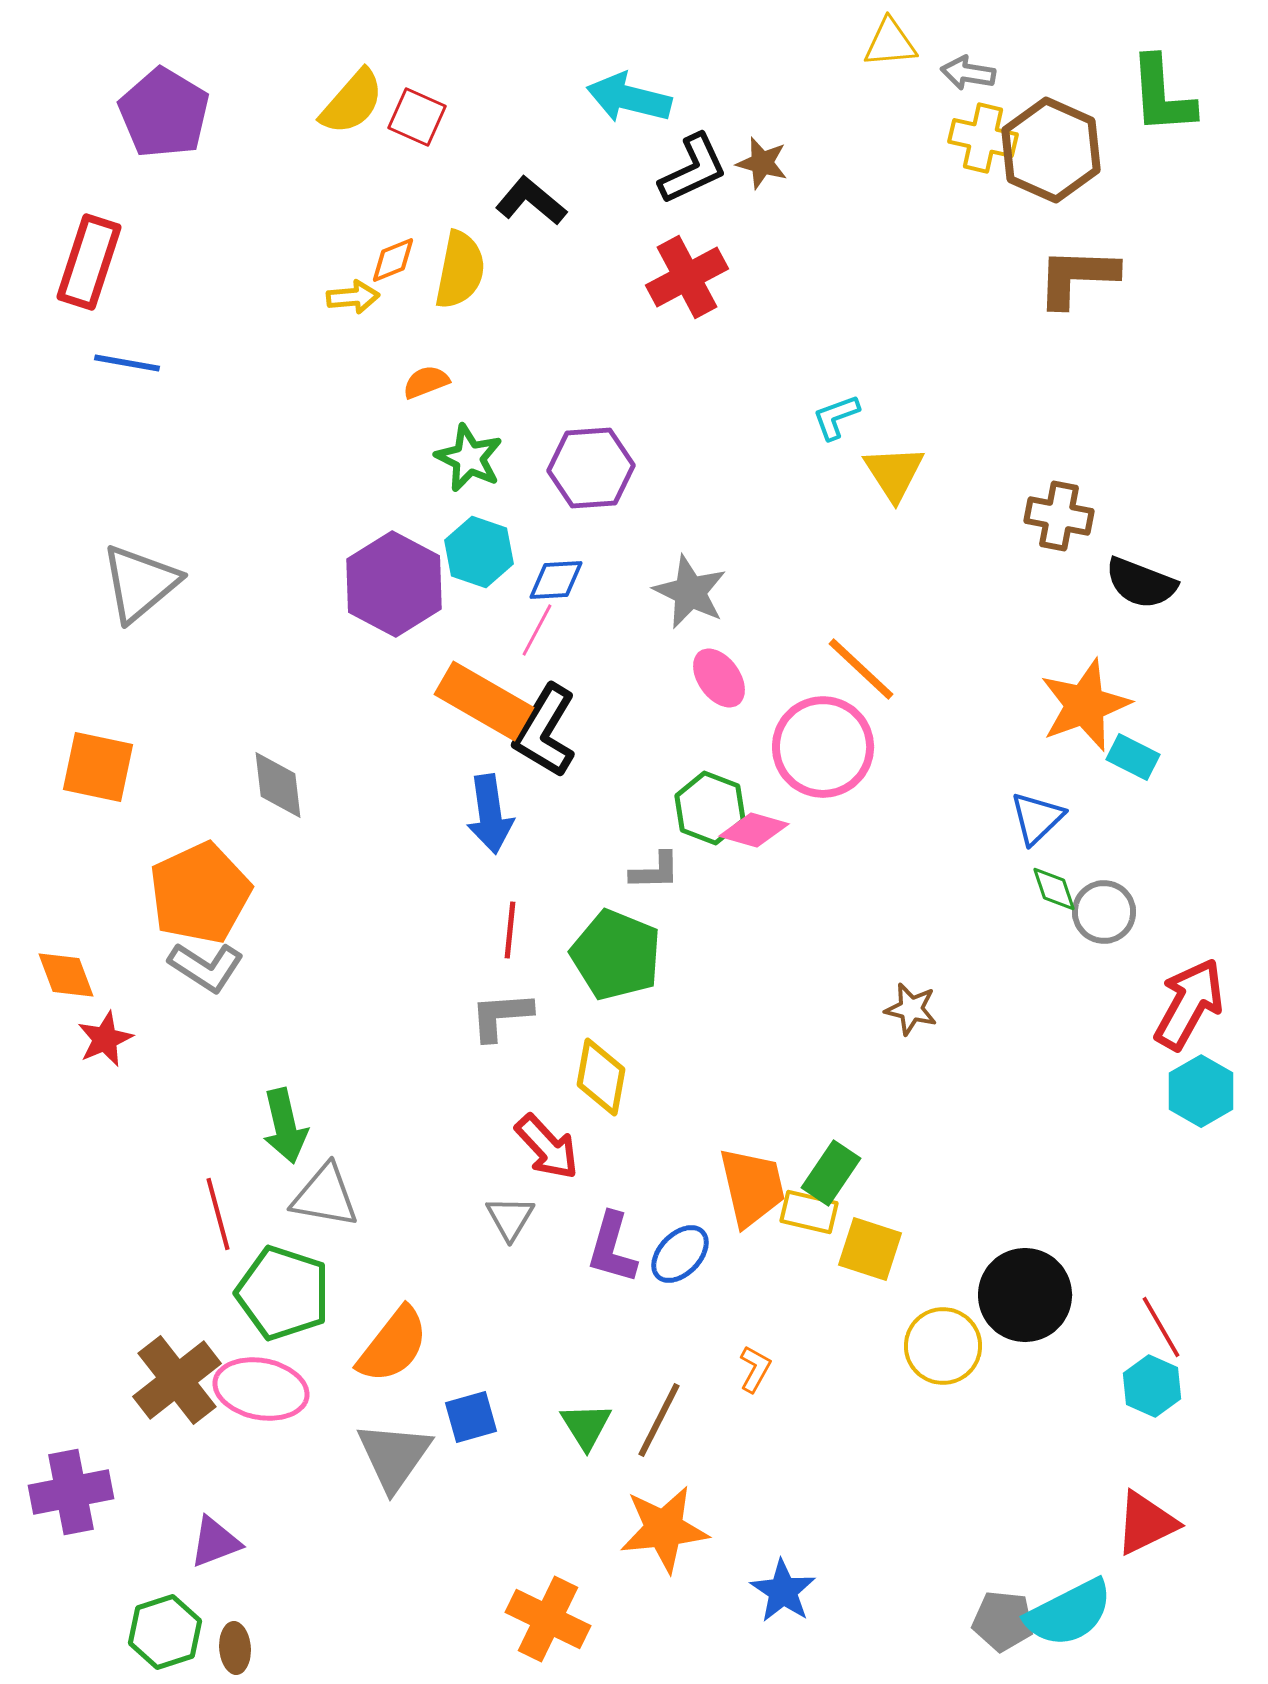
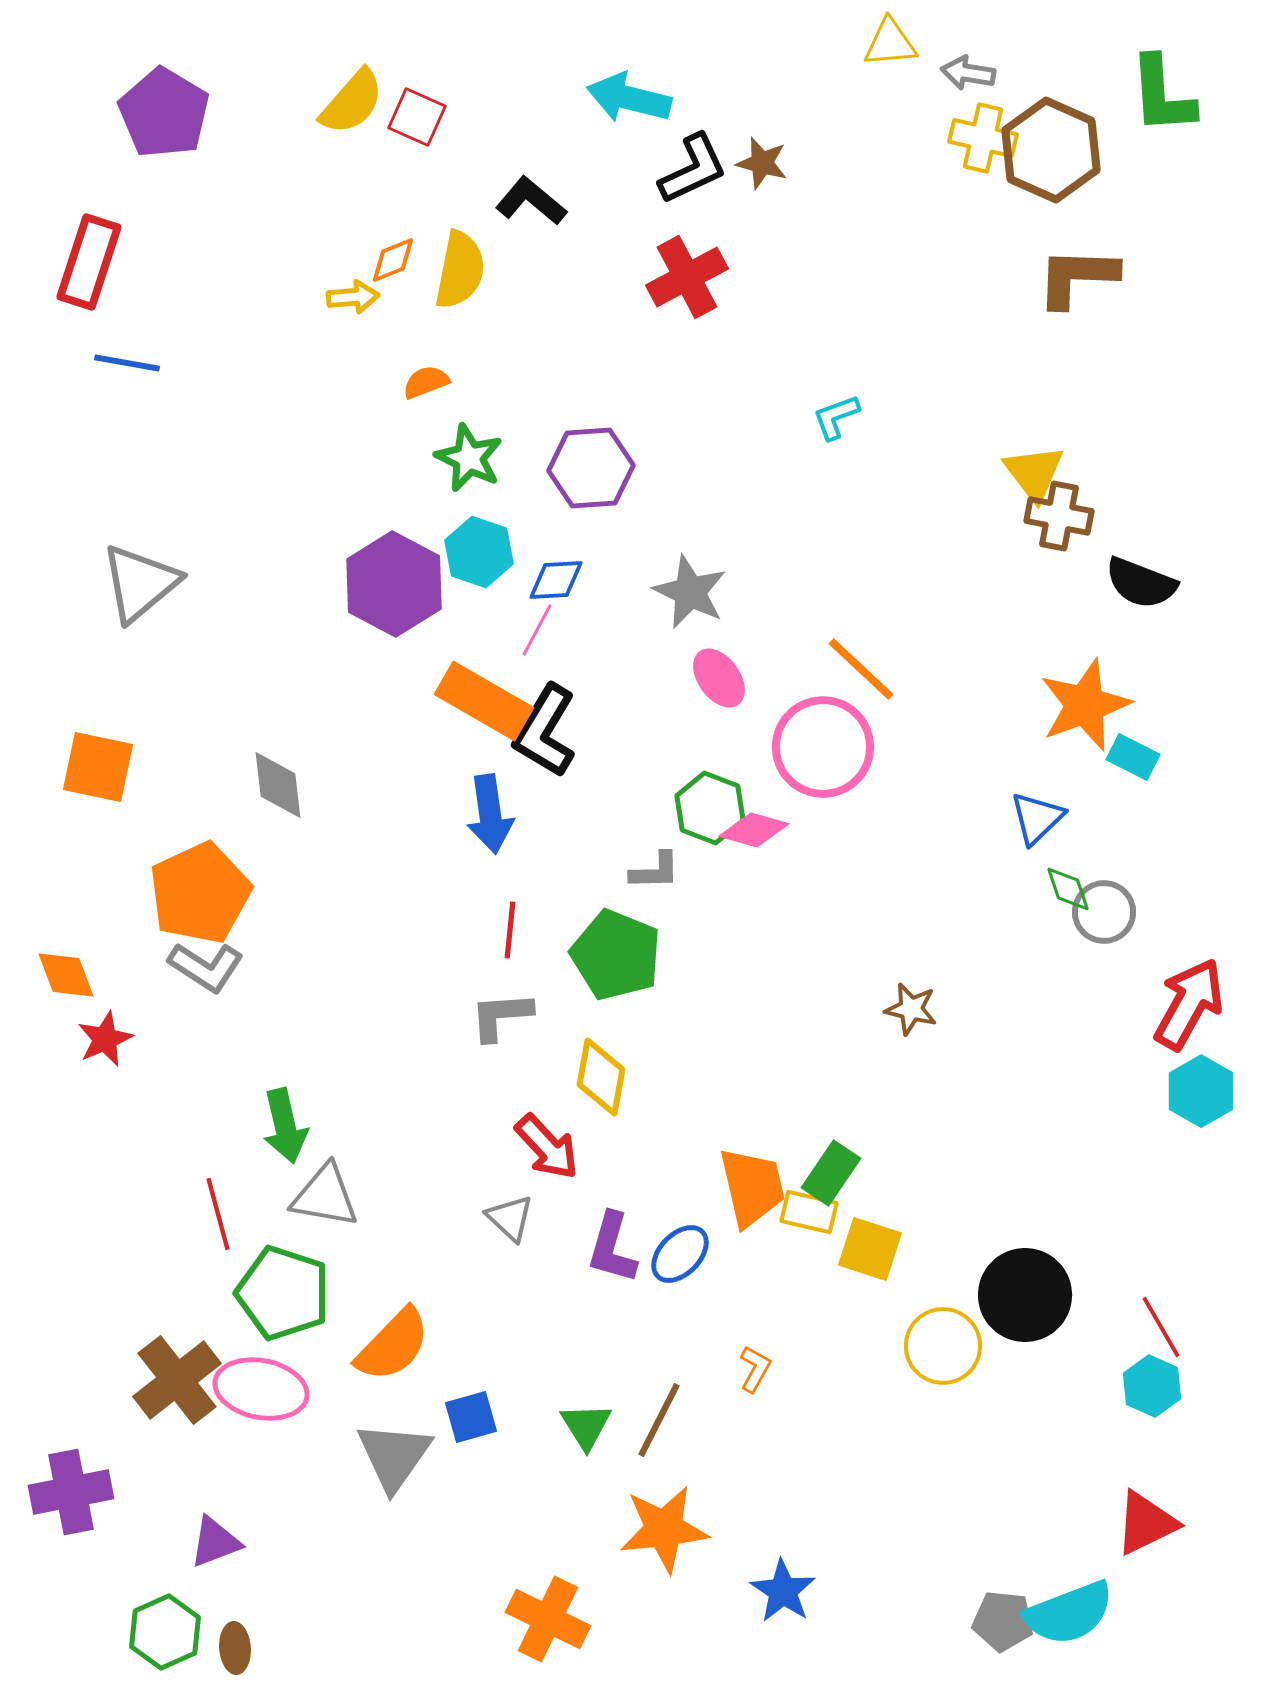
yellow triangle at (894, 473): moved 140 px right; rotated 4 degrees counterclockwise
green diamond at (1054, 889): moved 14 px right
gray triangle at (510, 1218): rotated 18 degrees counterclockwise
orange semicircle at (393, 1345): rotated 6 degrees clockwise
cyan semicircle at (1069, 1613): rotated 6 degrees clockwise
green hexagon at (165, 1632): rotated 6 degrees counterclockwise
